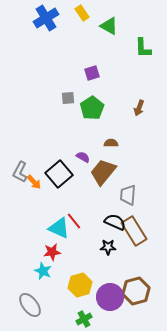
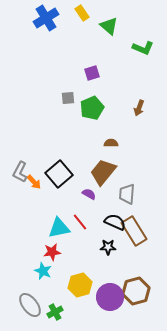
green triangle: rotated 12 degrees clockwise
green L-shape: rotated 65 degrees counterclockwise
green pentagon: rotated 10 degrees clockwise
purple semicircle: moved 6 px right, 37 px down
gray trapezoid: moved 1 px left, 1 px up
red line: moved 6 px right, 1 px down
cyan triangle: rotated 35 degrees counterclockwise
green cross: moved 29 px left, 7 px up
